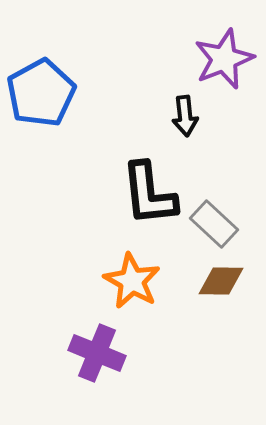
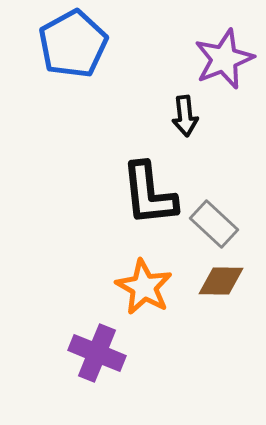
blue pentagon: moved 32 px right, 49 px up
orange star: moved 12 px right, 6 px down
